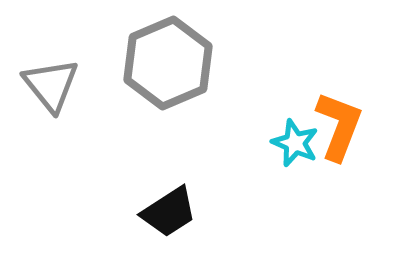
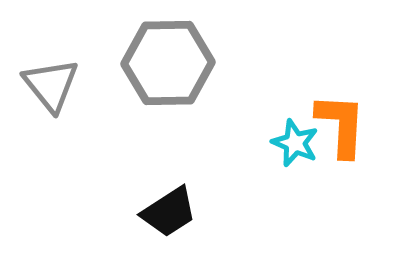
gray hexagon: rotated 22 degrees clockwise
orange L-shape: moved 2 px right, 1 px up; rotated 18 degrees counterclockwise
